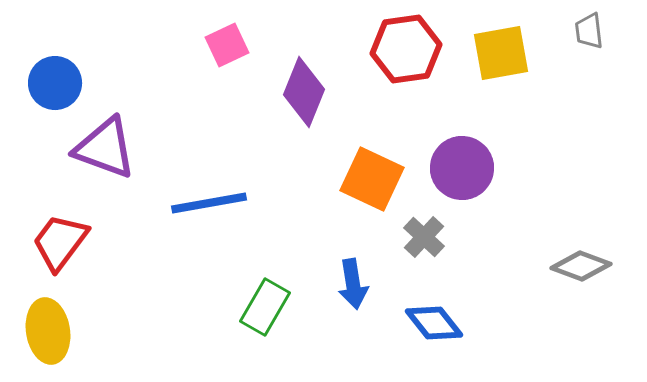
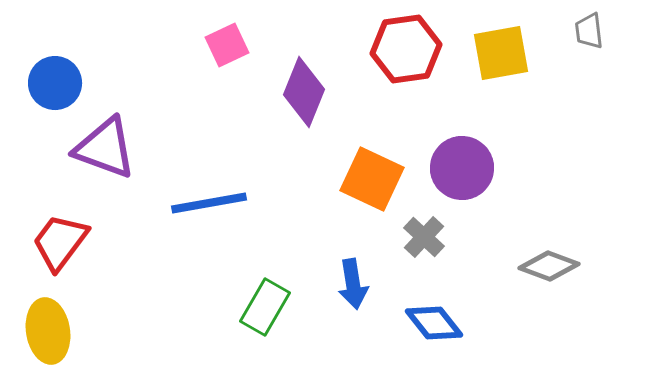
gray diamond: moved 32 px left
